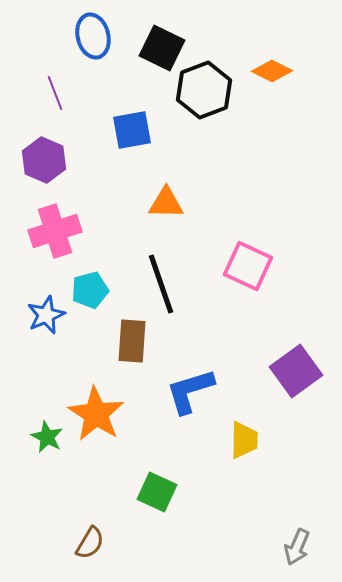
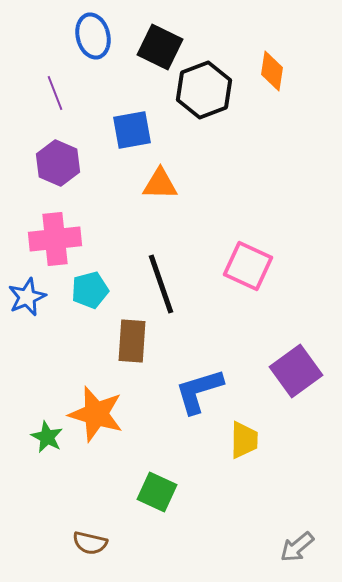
black square: moved 2 px left, 1 px up
orange diamond: rotated 72 degrees clockwise
purple hexagon: moved 14 px right, 3 px down
orange triangle: moved 6 px left, 19 px up
pink cross: moved 8 px down; rotated 12 degrees clockwise
blue star: moved 19 px left, 18 px up
blue L-shape: moved 9 px right
orange star: rotated 16 degrees counterclockwise
brown semicircle: rotated 72 degrees clockwise
gray arrow: rotated 27 degrees clockwise
